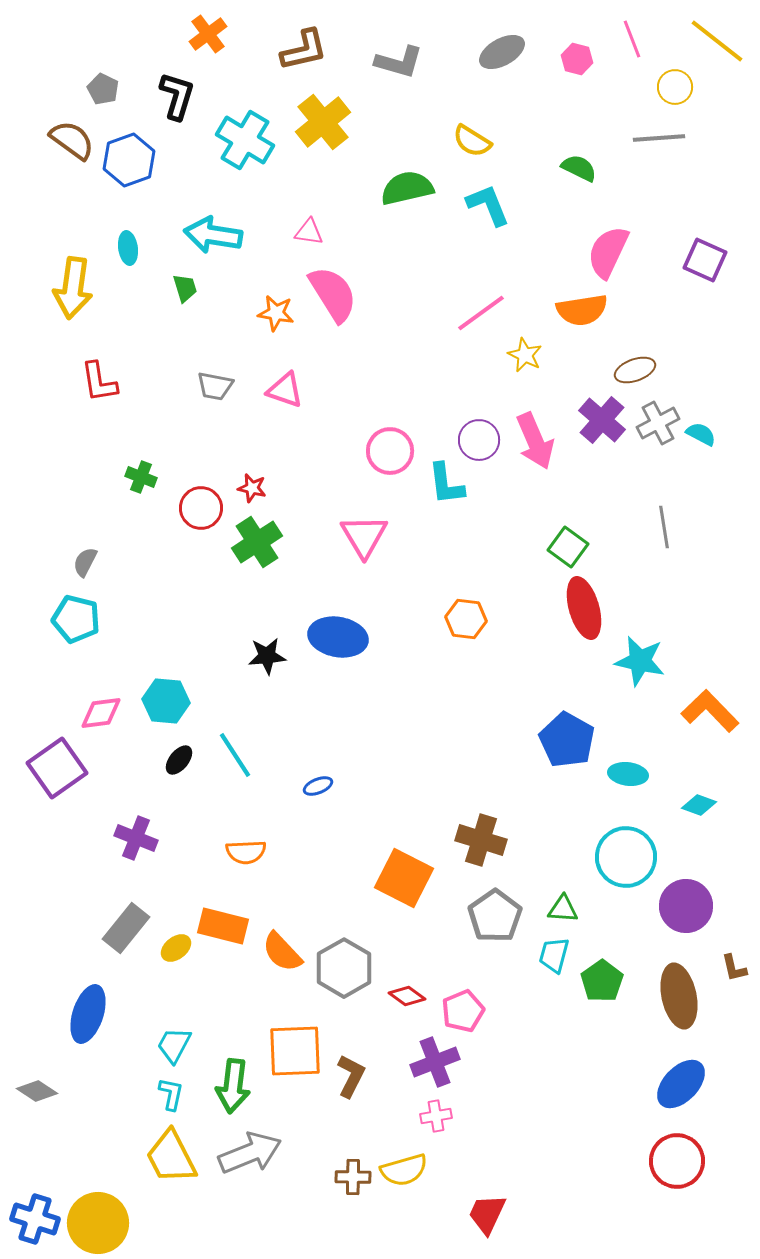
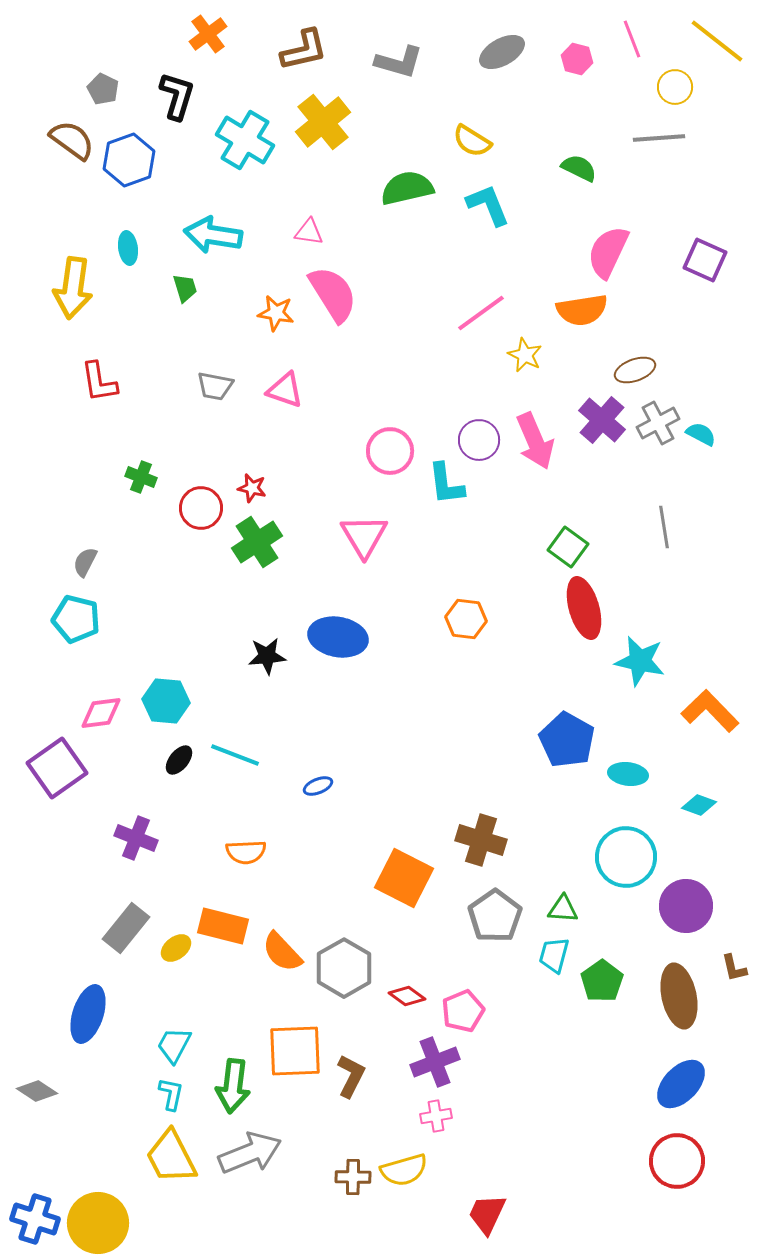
cyan line at (235, 755): rotated 36 degrees counterclockwise
